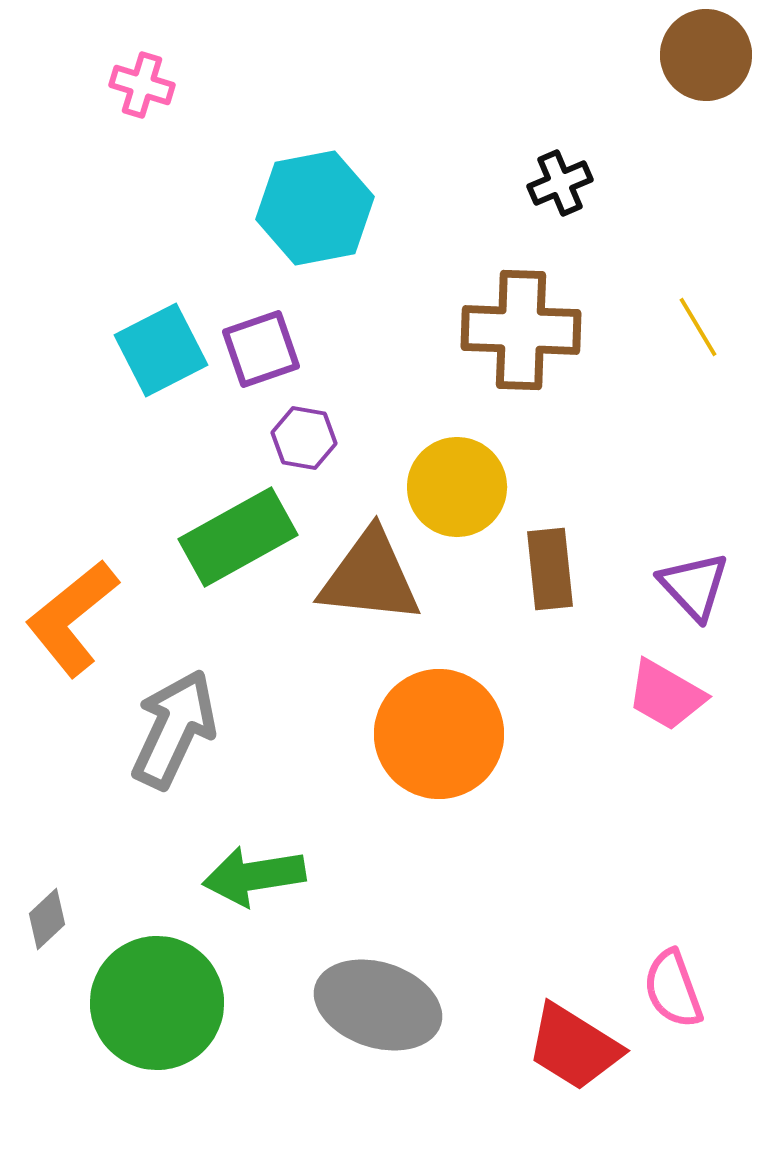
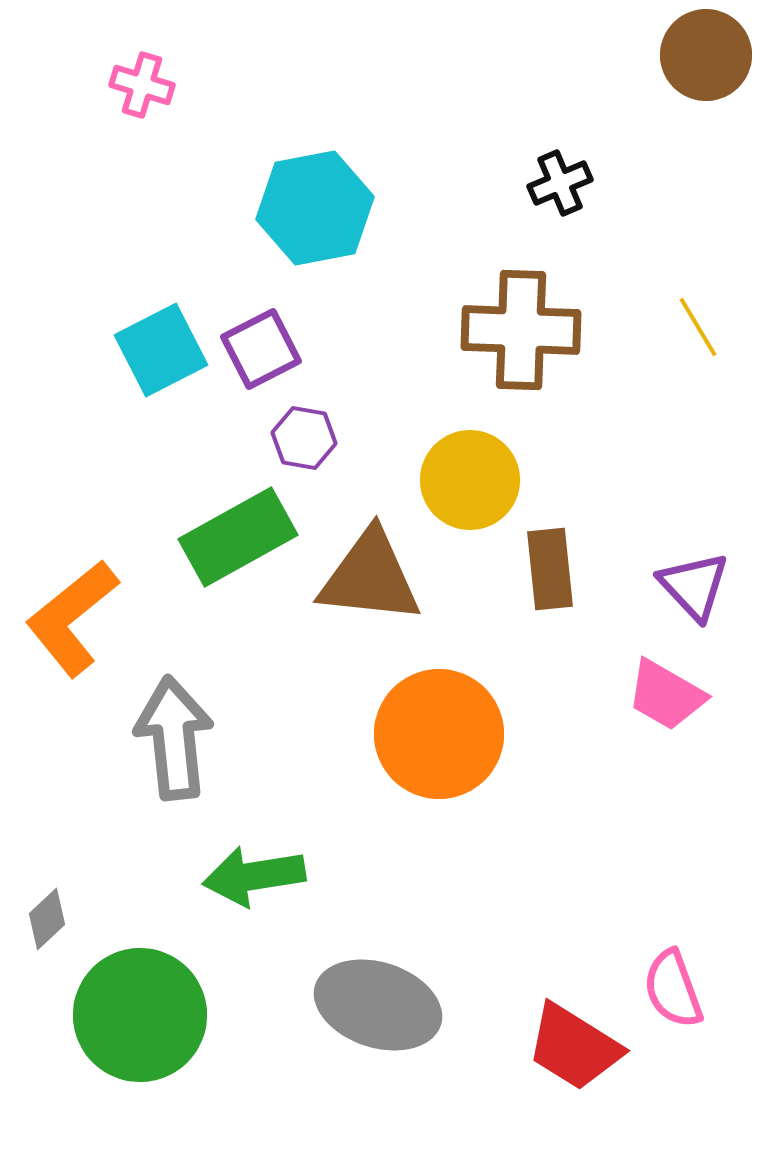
purple square: rotated 8 degrees counterclockwise
yellow circle: moved 13 px right, 7 px up
gray arrow: moved 9 px down; rotated 31 degrees counterclockwise
green circle: moved 17 px left, 12 px down
